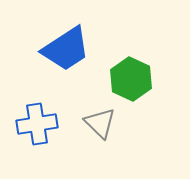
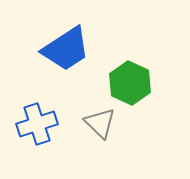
green hexagon: moved 1 px left, 4 px down
blue cross: rotated 9 degrees counterclockwise
